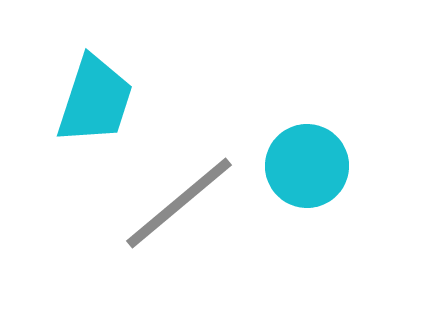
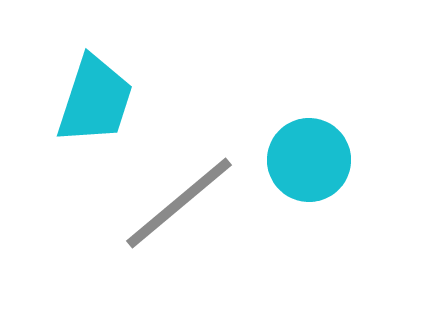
cyan circle: moved 2 px right, 6 px up
